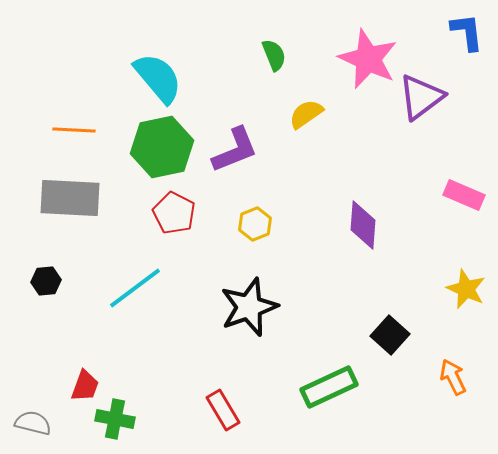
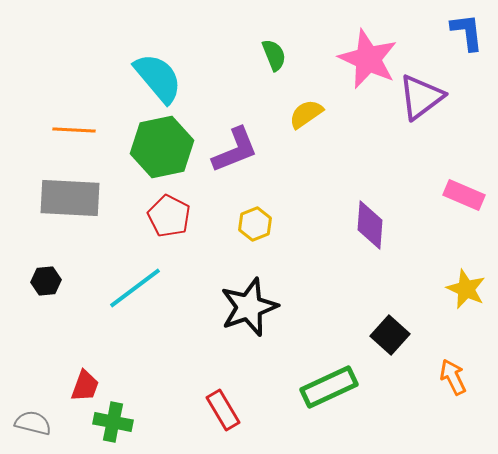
red pentagon: moved 5 px left, 3 px down
purple diamond: moved 7 px right
green cross: moved 2 px left, 3 px down
